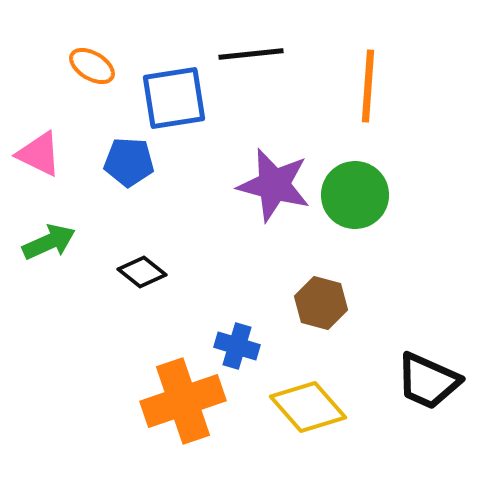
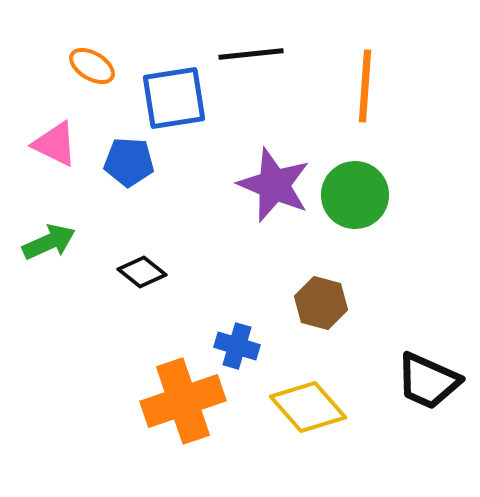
orange line: moved 3 px left
pink triangle: moved 16 px right, 10 px up
purple star: rotated 8 degrees clockwise
